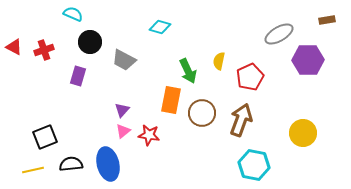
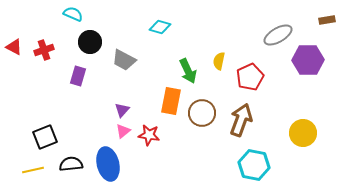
gray ellipse: moved 1 px left, 1 px down
orange rectangle: moved 1 px down
